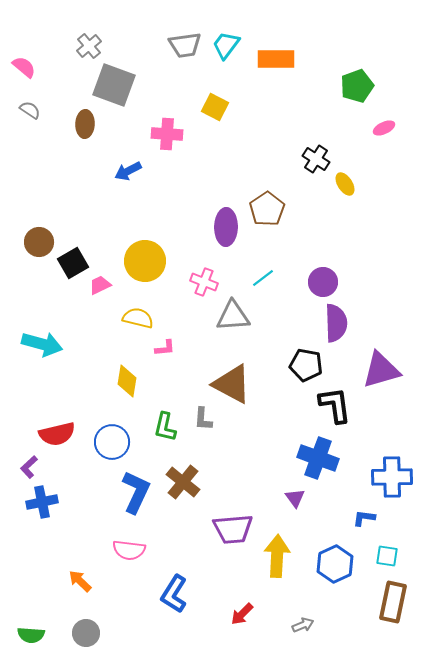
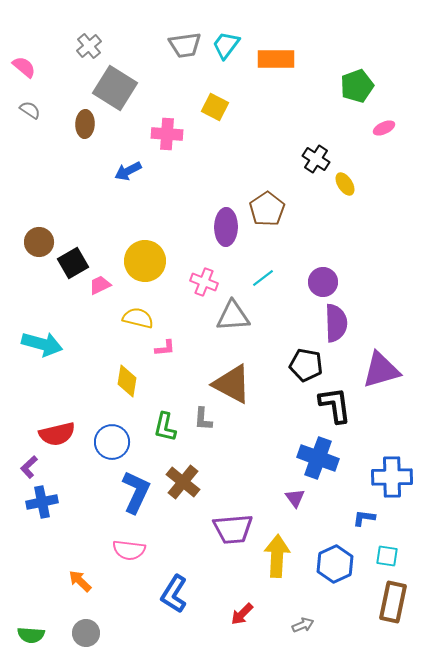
gray square at (114, 85): moved 1 px right, 3 px down; rotated 12 degrees clockwise
